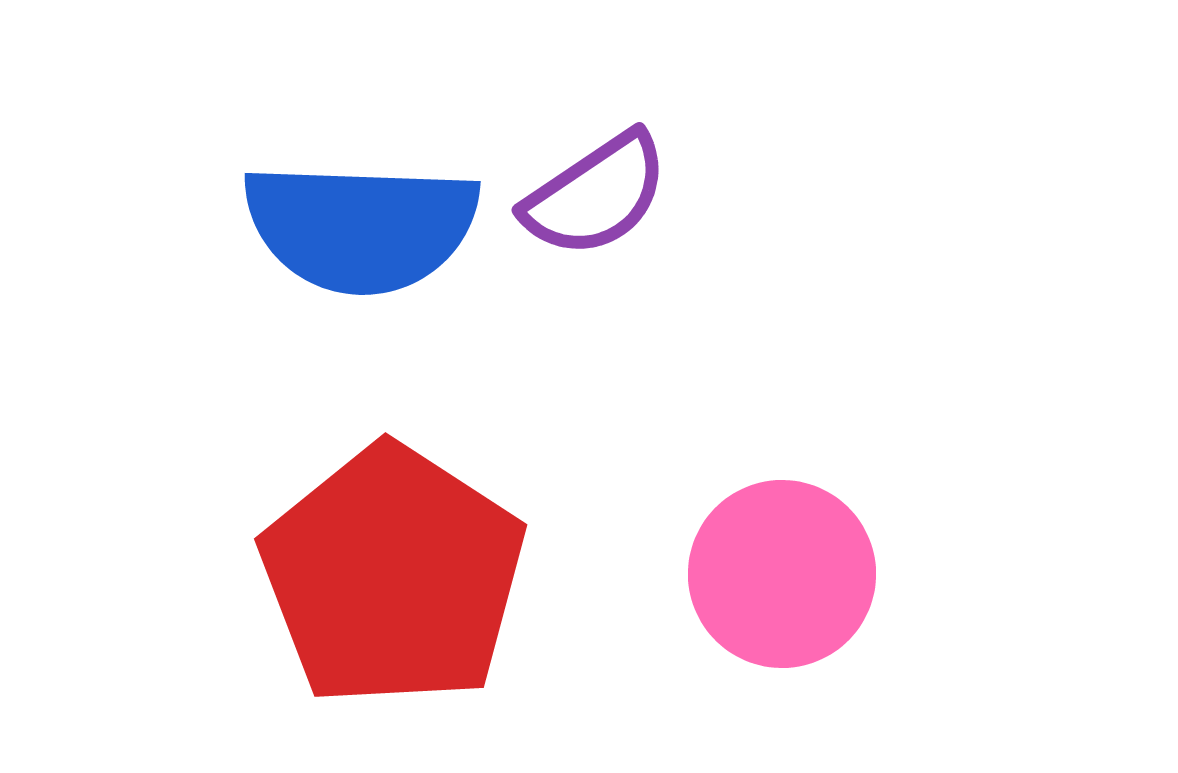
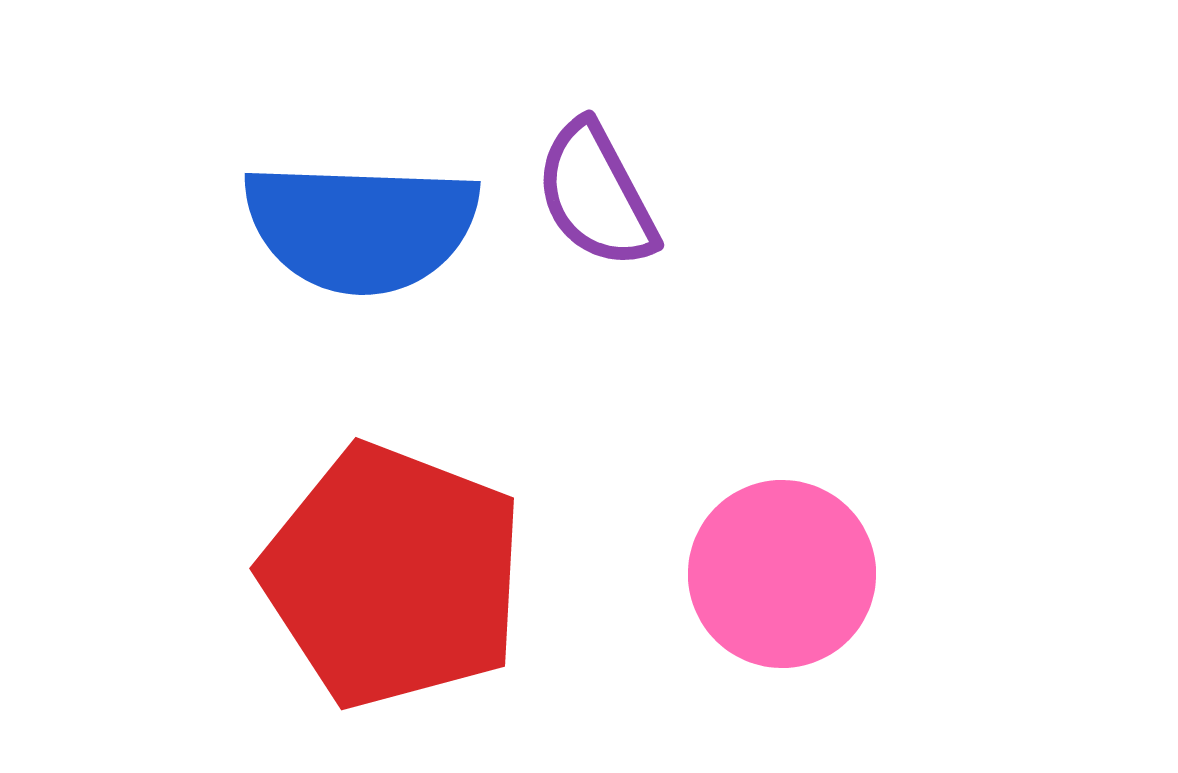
purple semicircle: rotated 96 degrees clockwise
red pentagon: rotated 12 degrees counterclockwise
